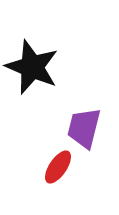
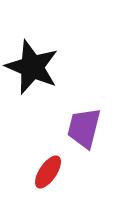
red ellipse: moved 10 px left, 5 px down
